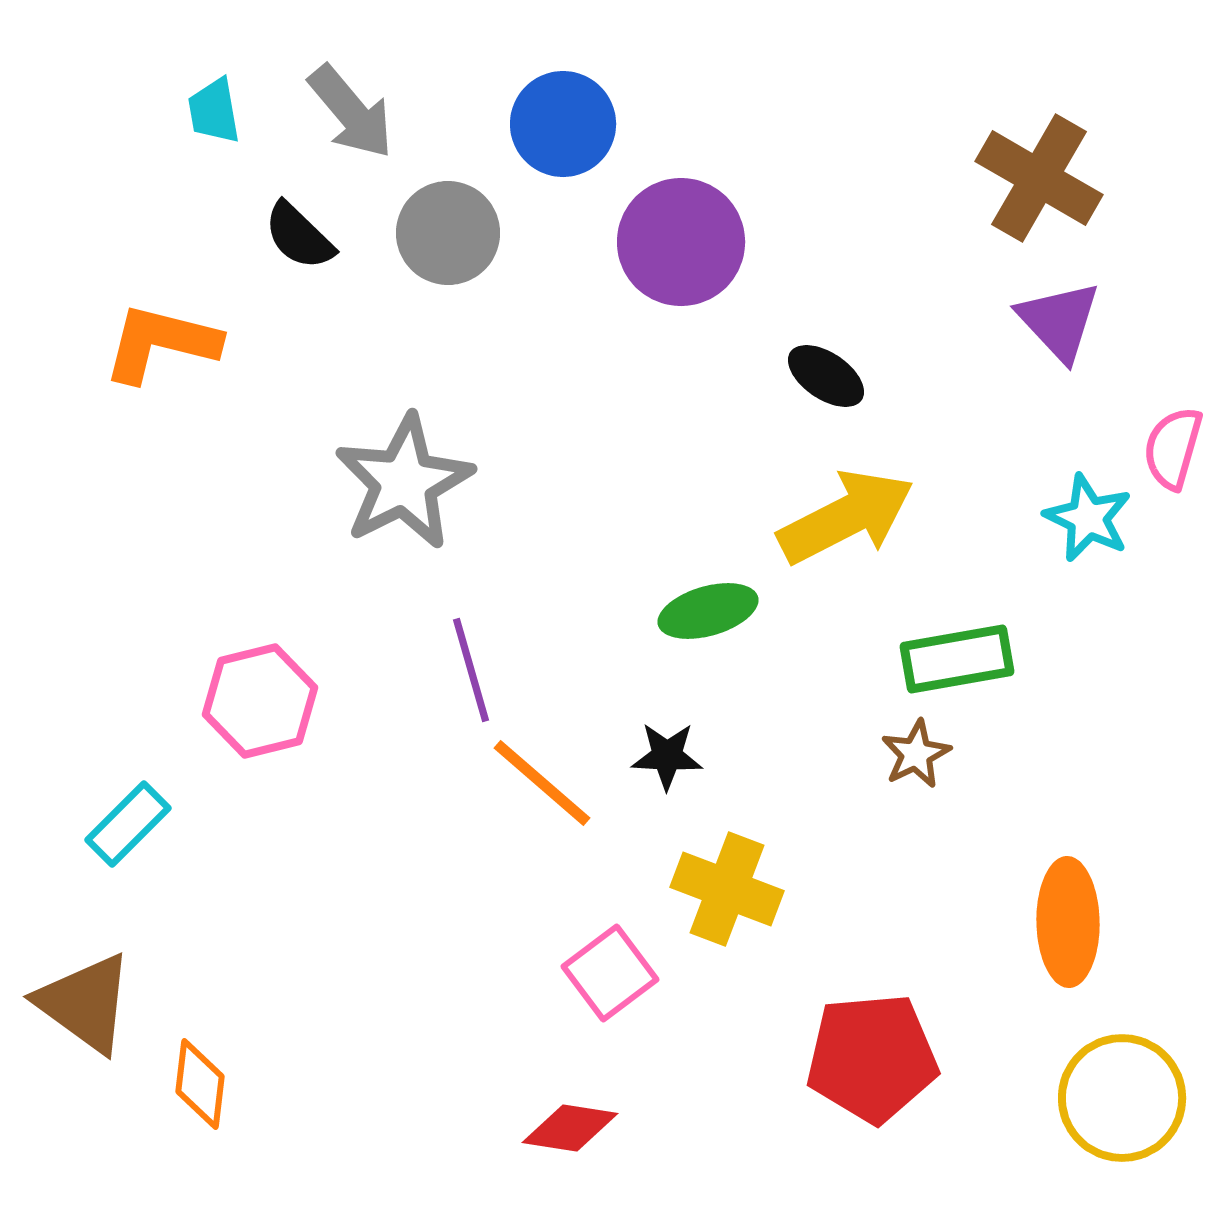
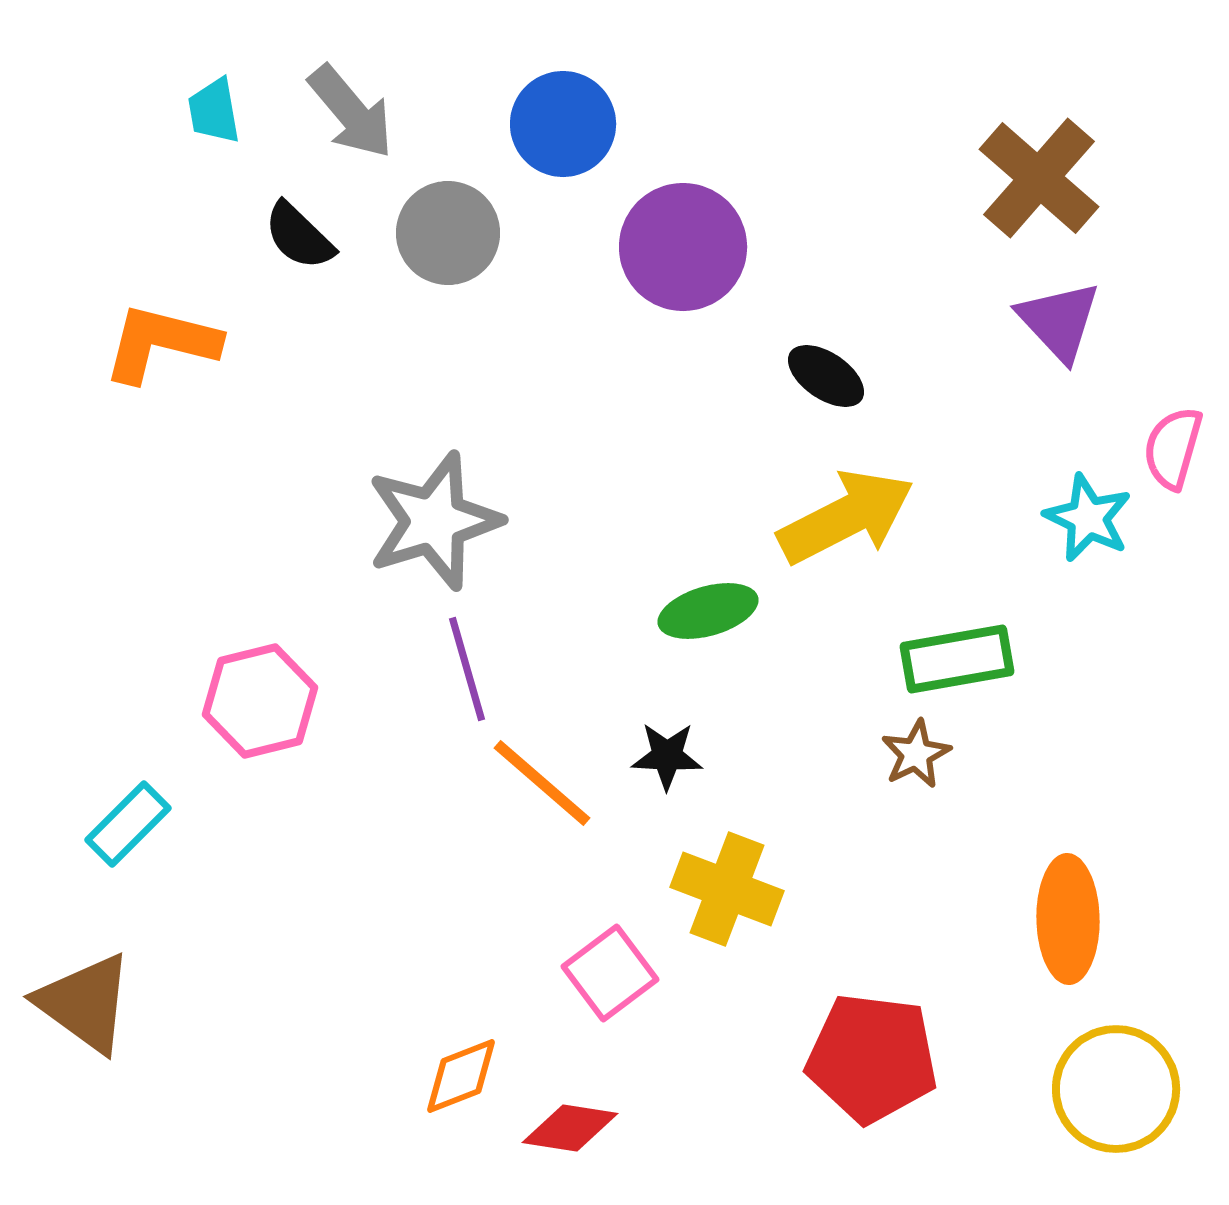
brown cross: rotated 11 degrees clockwise
purple circle: moved 2 px right, 5 px down
gray star: moved 30 px right, 39 px down; rotated 10 degrees clockwise
purple line: moved 4 px left, 1 px up
orange ellipse: moved 3 px up
red pentagon: rotated 12 degrees clockwise
orange diamond: moved 261 px right, 8 px up; rotated 62 degrees clockwise
yellow circle: moved 6 px left, 9 px up
